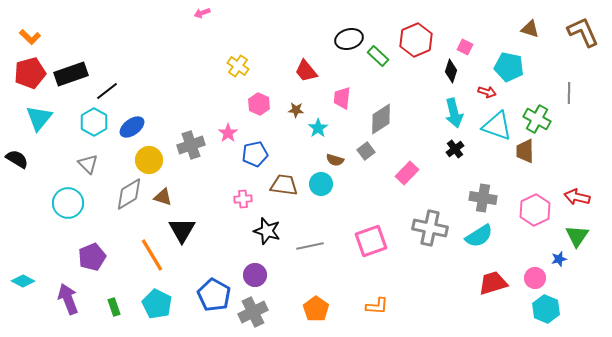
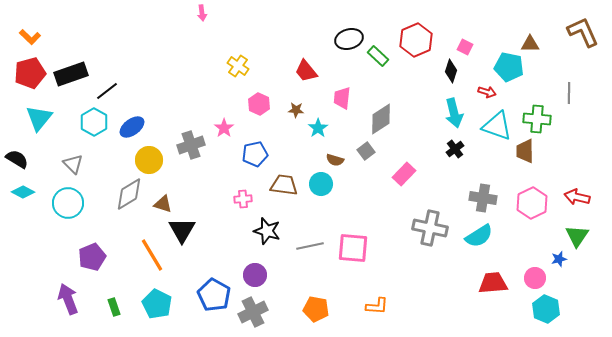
pink arrow at (202, 13): rotated 77 degrees counterclockwise
brown triangle at (530, 29): moved 15 px down; rotated 18 degrees counterclockwise
green cross at (537, 119): rotated 24 degrees counterclockwise
pink star at (228, 133): moved 4 px left, 5 px up
gray triangle at (88, 164): moved 15 px left
pink rectangle at (407, 173): moved 3 px left, 1 px down
brown triangle at (163, 197): moved 7 px down
pink hexagon at (535, 210): moved 3 px left, 7 px up
pink square at (371, 241): moved 18 px left, 7 px down; rotated 24 degrees clockwise
cyan diamond at (23, 281): moved 89 px up
red trapezoid at (493, 283): rotated 12 degrees clockwise
orange pentagon at (316, 309): rotated 25 degrees counterclockwise
